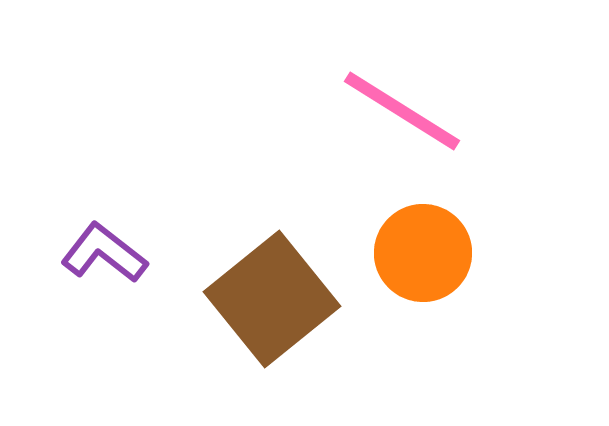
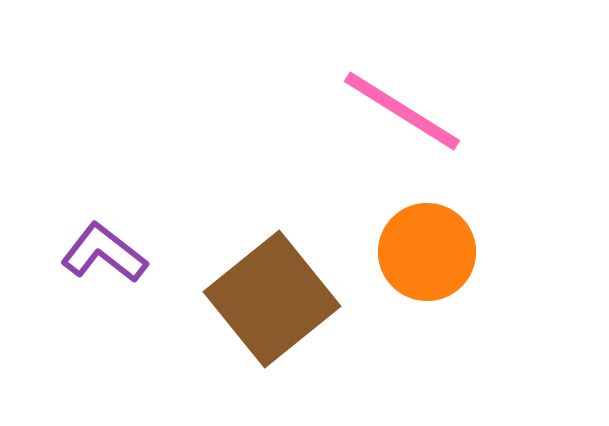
orange circle: moved 4 px right, 1 px up
